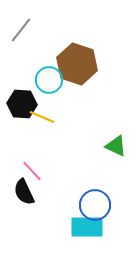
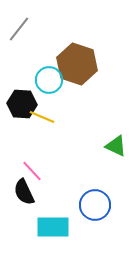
gray line: moved 2 px left, 1 px up
cyan rectangle: moved 34 px left
